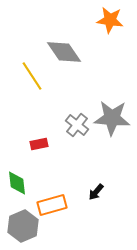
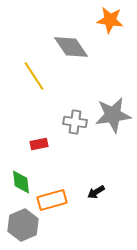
gray diamond: moved 7 px right, 5 px up
yellow line: moved 2 px right
gray star: moved 1 px right, 3 px up; rotated 12 degrees counterclockwise
gray cross: moved 2 px left, 3 px up; rotated 30 degrees counterclockwise
green diamond: moved 4 px right, 1 px up
black arrow: rotated 18 degrees clockwise
orange rectangle: moved 5 px up
gray hexagon: moved 1 px up
